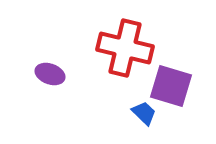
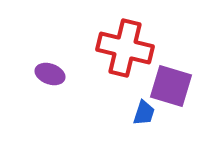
blue trapezoid: rotated 64 degrees clockwise
